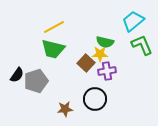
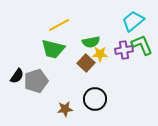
yellow line: moved 5 px right, 2 px up
green semicircle: moved 14 px left; rotated 24 degrees counterclockwise
purple cross: moved 17 px right, 21 px up
black semicircle: moved 1 px down
